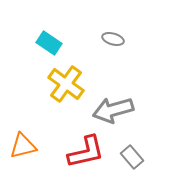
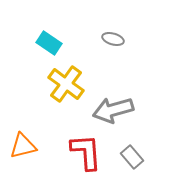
red L-shape: rotated 81 degrees counterclockwise
